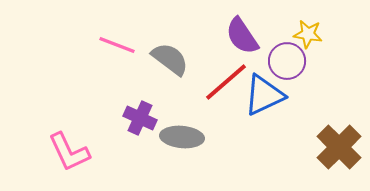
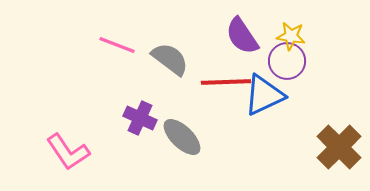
yellow star: moved 17 px left, 2 px down
red line: rotated 39 degrees clockwise
gray ellipse: rotated 39 degrees clockwise
pink L-shape: moved 1 px left; rotated 9 degrees counterclockwise
